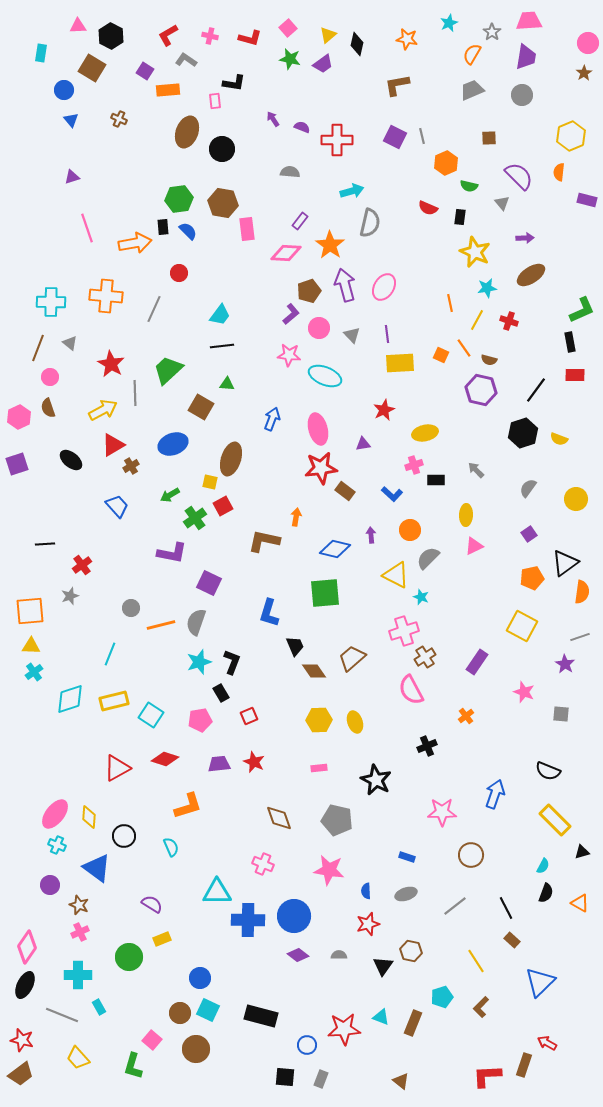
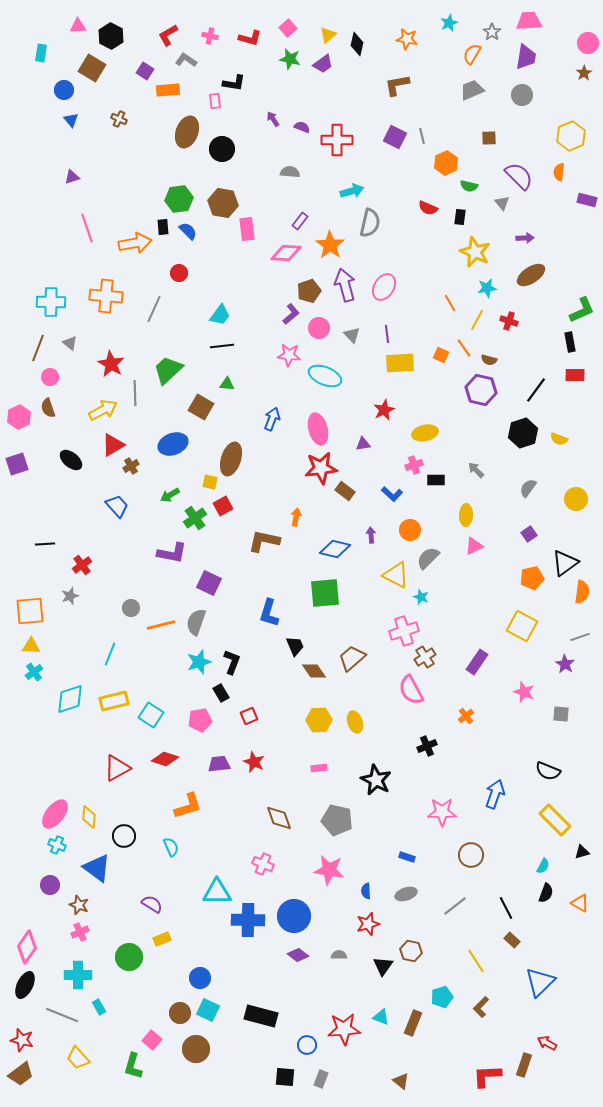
orange line at (450, 303): rotated 18 degrees counterclockwise
